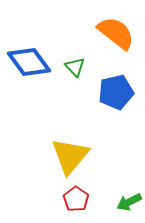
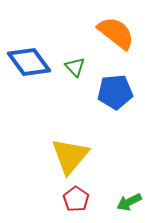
blue pentagon: moved 1 px left; rotated 8 degrees clockwise
